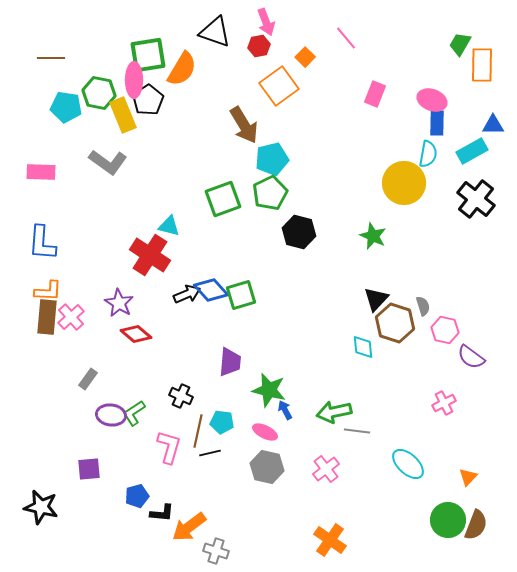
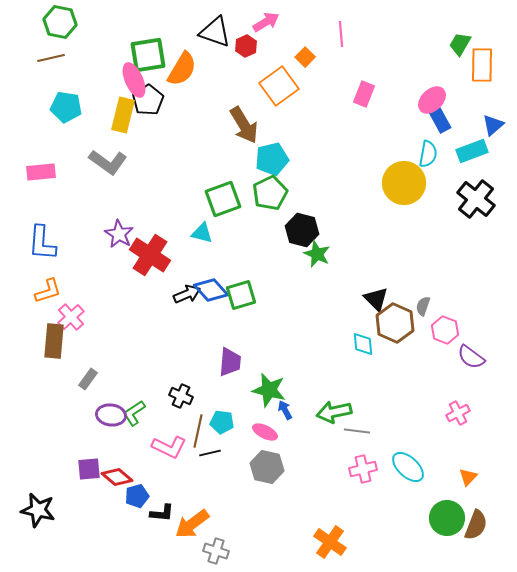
pink arrow at (266, 22): rotated 100 degrees counterclockwise
pink line at (346, 38): moved 5 px left, 4 px up; rotated 35 degrees clockwise
red hexagon at (259, 46): moved 13 px left; rotated 15 degrees counterclockwise
brown line at (51, 58): rotated 12 degrees counterclockwise
pink ellipse at (134, 80): rotated 24 degrees counterclockwise
green hexagon at (99, 93): moved 39 px left, 71 px up
pink rectangle at (375, 94): moved 11 px left
pink ellipse at (432, 100): rotated 64 degrees counterclockwise
yellow rectangle at (123, 115): rotated 36 degrees clockwise
blue rectangle at (437, 123): moved 3 px right, 3 px up; rotated 30 degrees counterclockwise
blue triangle at (493, 125): rotated 40 degrees counterclockwise
cyan rectangle at (472, 151): rotated 8 degrees clockwise
pink rectangle at (41, 172): rotated 8 degrees counterclockwise
cyan triangle at (169, 226): moved 33 px right, 7 px down
black hexagon at (299, 232): moved 3 px right, 2 px up
green star at (373, 236): moved 56 px left, 18 px down
orange L-shape at (48, 291): rotated 20 degrees counterclockwise
black triangle at (376, 299): rotated 28 degrees counterclockwise
purple star at (119, 303): moved 69 px up
gray semicircle at (423, 306): rotated 144 degrees counterclockwise
brown rectangle at (47, 317): moved 7 px right, 24 px down
brown hexagon at (395, 323): rotated 6 degrees clockwise
pink hexagon at (445, 330): rotated 8 degrees clockwise
red diamond at (136, 334): moved 19 px left, 143 px down
cyan diamond at (363, 347): moved 3 px up
pink cross at (444, 403): moved 14 px right, 10 px down
pink L-shape at (169, 447): rotated 100 degrees clockwise
cyan ellipse at (408, 464): moved 3 px down
pink cross at (326, 469): moved 37 px right; rotated 24 degrees clockwise
black star at (41, 507): moved 3 px left, 3 px down
green circle at (448, 520): moved 1 px left, 2 px up
orange arrow at (189, 527): moved 3 px right, 3 px up
orange cross at (330, 540): moved 2 px down
